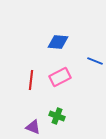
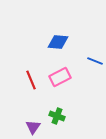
red line: rotated 30 degrees counterclockwise
purple triangle: rotated 42 degrees clockwise
